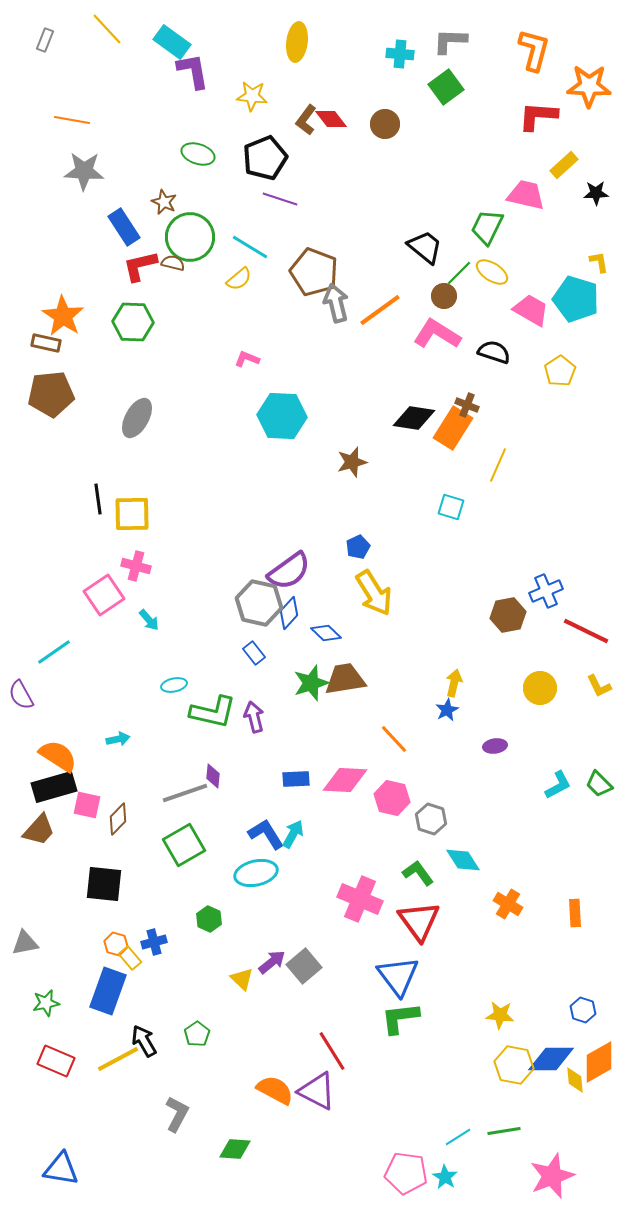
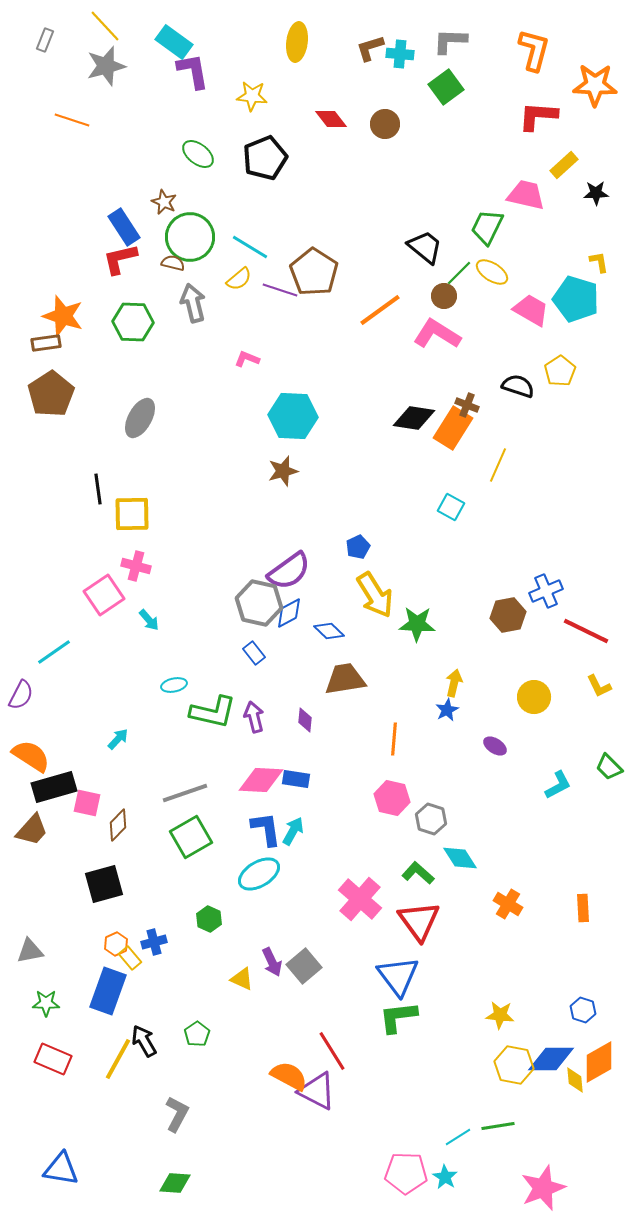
yellow line at (107, 29): moved 2 px left, 3 px up
cyan rectangle at (172, 42): moved 2 px right
orange star at (589, 86): moved 6 px right, 1 px up
orange line at (72, 120): rotated 8 degrees clockwise
brown L-shape at (306, 120): moved 64 px right, 72 px up; rotated 36 degrees clockwise
green ellipse at (198, 154): rotated 20 degrees clockwise
gray star at (84, 171): moved 22 px right, 105 px up; rotated 18 degrees counterclockwise
purple line at (280, 199): moved 91 px down
red L-shape at (140, 266): moved 20 px left, 7 px up
brown pentagon at (314, 272): rotated 12 degrees clockwise
gray arrow at (336, 303): moved 143 px left
orange star at (63, 316): rotated 15 degrees counterclockwise
brown rectangle at (46, 343): rotated 20 degrees counterclockwise
black semicircle at (494, 352): moved 24 px right, 34 px down
brown pentagon at (51, 394): rotated 27 degrees counterclockwise
cyan hexagon at (282, 416): moved 11 px right
gray ellipse at (137, 418): moved 3 px right
brown star at (352, 462): moved 69 px left, 9 px down
black line at (98, 499): moved 10 px up
cyan square at (451, 507): rotated 12 degrees clockwise
yellow arrow at (374, 593): moved 1 px right, 2 px down
blue diamond at (289, 613): rotated 20 degrees clockwise
blue diamond at (326, 633): moved 3 px right, 2 px up
green star at (311, 683): moved 106 px right, 59 px up; rotated 21 degrees clockwise
yellow circle at (540, 688): moved 6 px left, 9 px down
purple semicircle at (21, 695): rotated 124 degrees counterclockwise
cyan arrow at (118, 739): rotated 35 degrees counterclockwise
orange line at (394, 739): rotated 48 degrees clockwise
purple ellipse at (495, 746): rotated 40 degrees clockwise
orange semicircle at (58, 756): moved 27 px left
purple diamond at (213, 776): moved 92 px right, 56 px up
blue rectangle at (296, 779): rotated 12 degrees clockwise
pink diamond at (345, 780): moved 84 px left
green trapezoid at (599, 784): moved 10 px right, 17 px up
pink square at (87, 805): moved 2 px up
brown diamond at (118, 819): moved 6 px down
brown trapezoid at (39, 830): moved 7 px left
blue L-shape at (266, 834): moved 5 px up; rotated 24 degrees clockwise
cyan arrow at (293, 834): moved 3 px up
green square at (184, 845): moved 7 px right, 8 px up
cyan diamond at (463, 860): moved 3 px left, 2 px up
cyan ellipse at (256, 873): moved 3 px right, 1 px down; rotated 18 degrees counterclockwise
green L-shape at (418, 873): rotated 12 degrees counterclockwise
black square at (104, 884): rotated 21 degrees counterclockwise
pink cross at (360, 899): rotated 18 degrees clockwise
orange rectangle at (575, 913): moved 8 px right, 5 px up
gray triangle at (25, 943): moved 5 px right, 8 px down
orange hexagon at (116, 944): rotated 20 degrees clockwise
purple arrow at (272, 962): rotated 104 degrees clockwise
yellow triangle at (242, 979): rotated 20 degrees counterclockwise
green star at (46, 1003): rotated 12 degrees clockwise
green L-shape at (400, 1018): moved 2 px left, 1 px up
yellow line at (118, 1059): rotated 33 degrees counterclockwise
red rectangle at (56, 1061): moved 3 px left, 2 px up
orange semicircle at (275, 1090): moved 14 px right, 14 px up
green line at (504, 1131): moved 6 px left, 5 px up
green diamond at (235, 1149): moved 60 px left, 34 px down
pink pentagon at (406, 1173): rotated 6 degrees counterclockwise
pink star at (552, 1176): moved 9 px left, 12 px down
